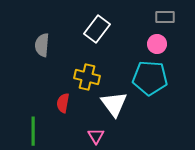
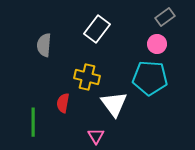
gray rectangle: rotated 36 degrees counterclockwise
gray semicircle: moved 2 px right
green line: moved 9 px up
